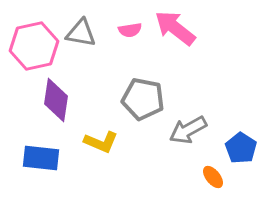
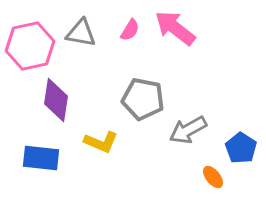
pink semicircle: rotated 50 degrees counterclockwise
pink hexagon: moved 4 px left
